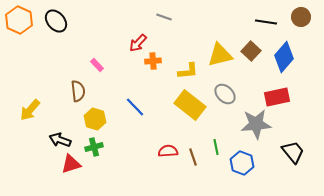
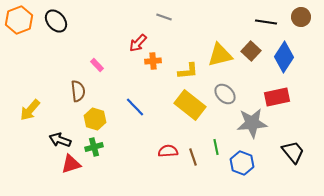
orange hexagon: rotated 16 degrees clockwise
blue diamond: rotated 8 degrees counterclockwise
gray star: moved 4 px left, 1 px up
